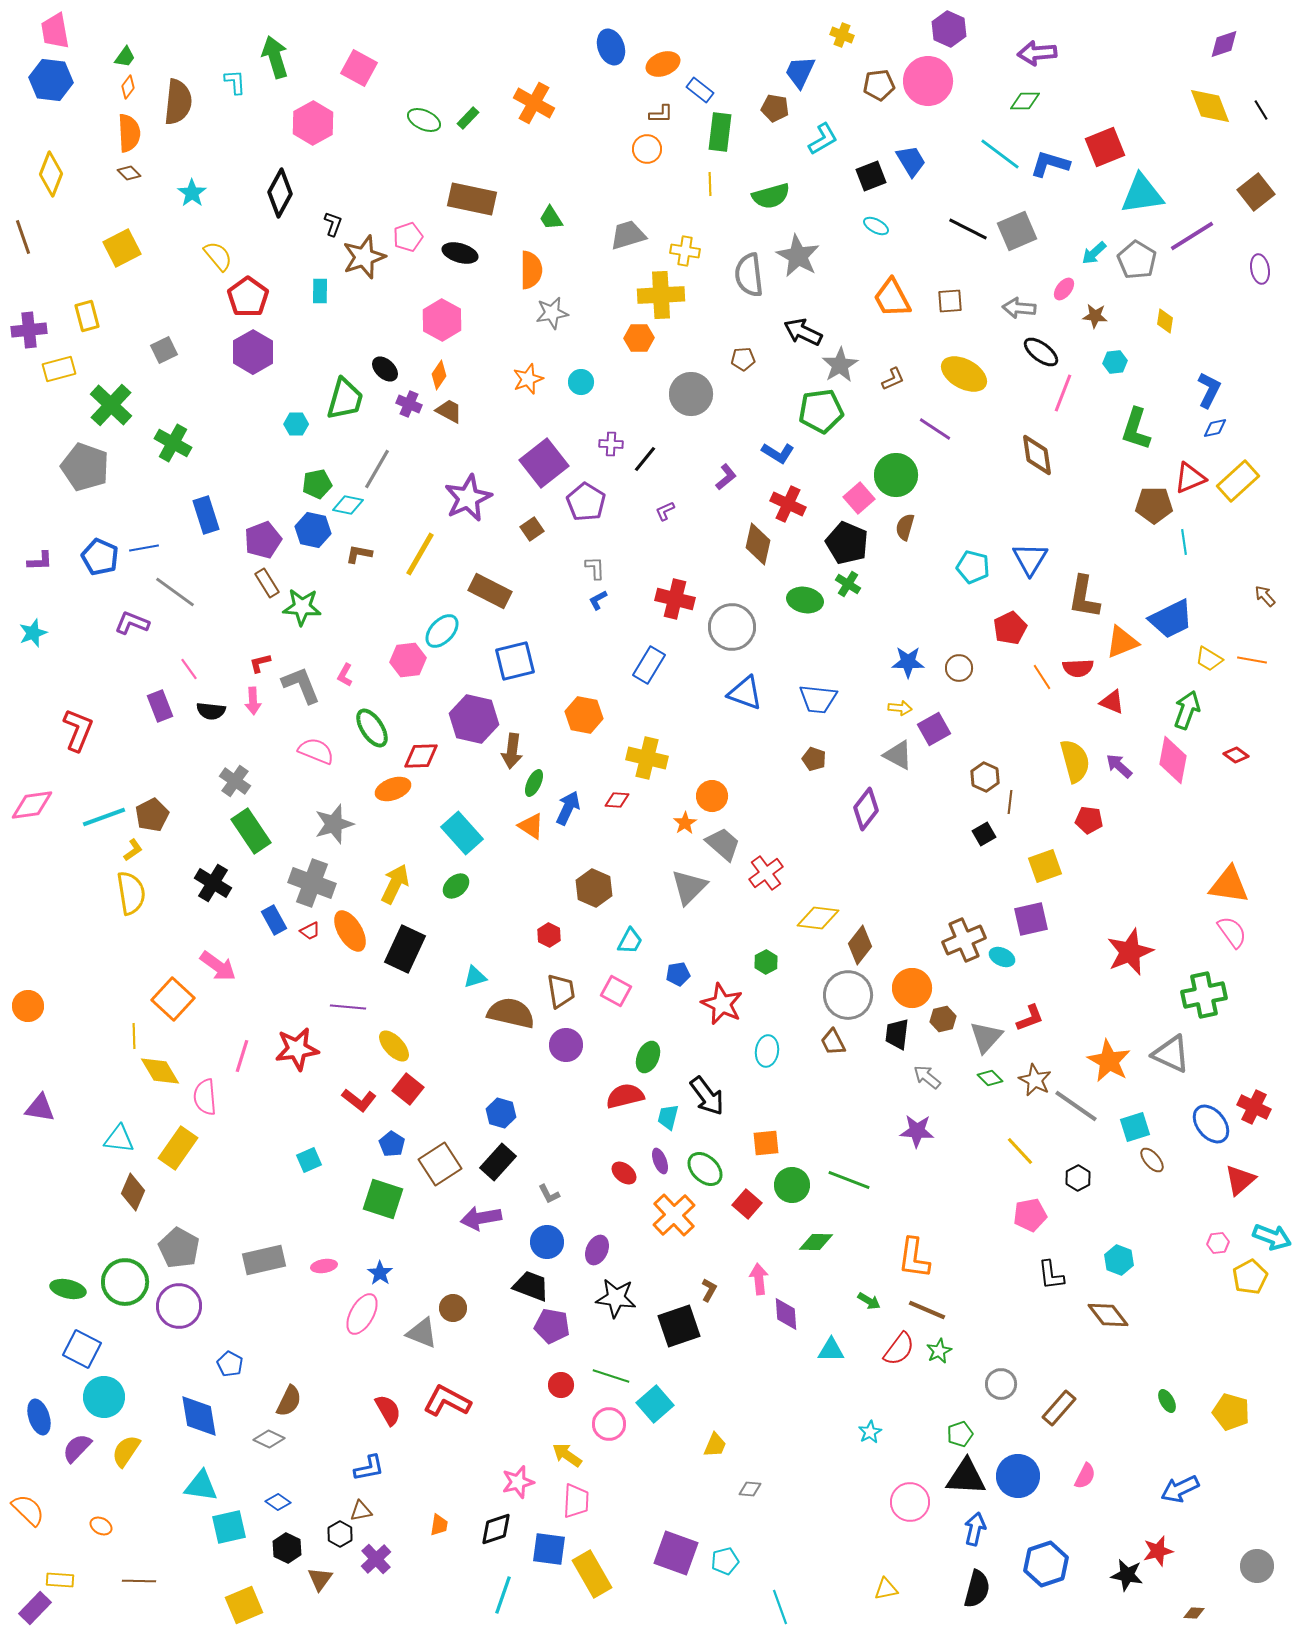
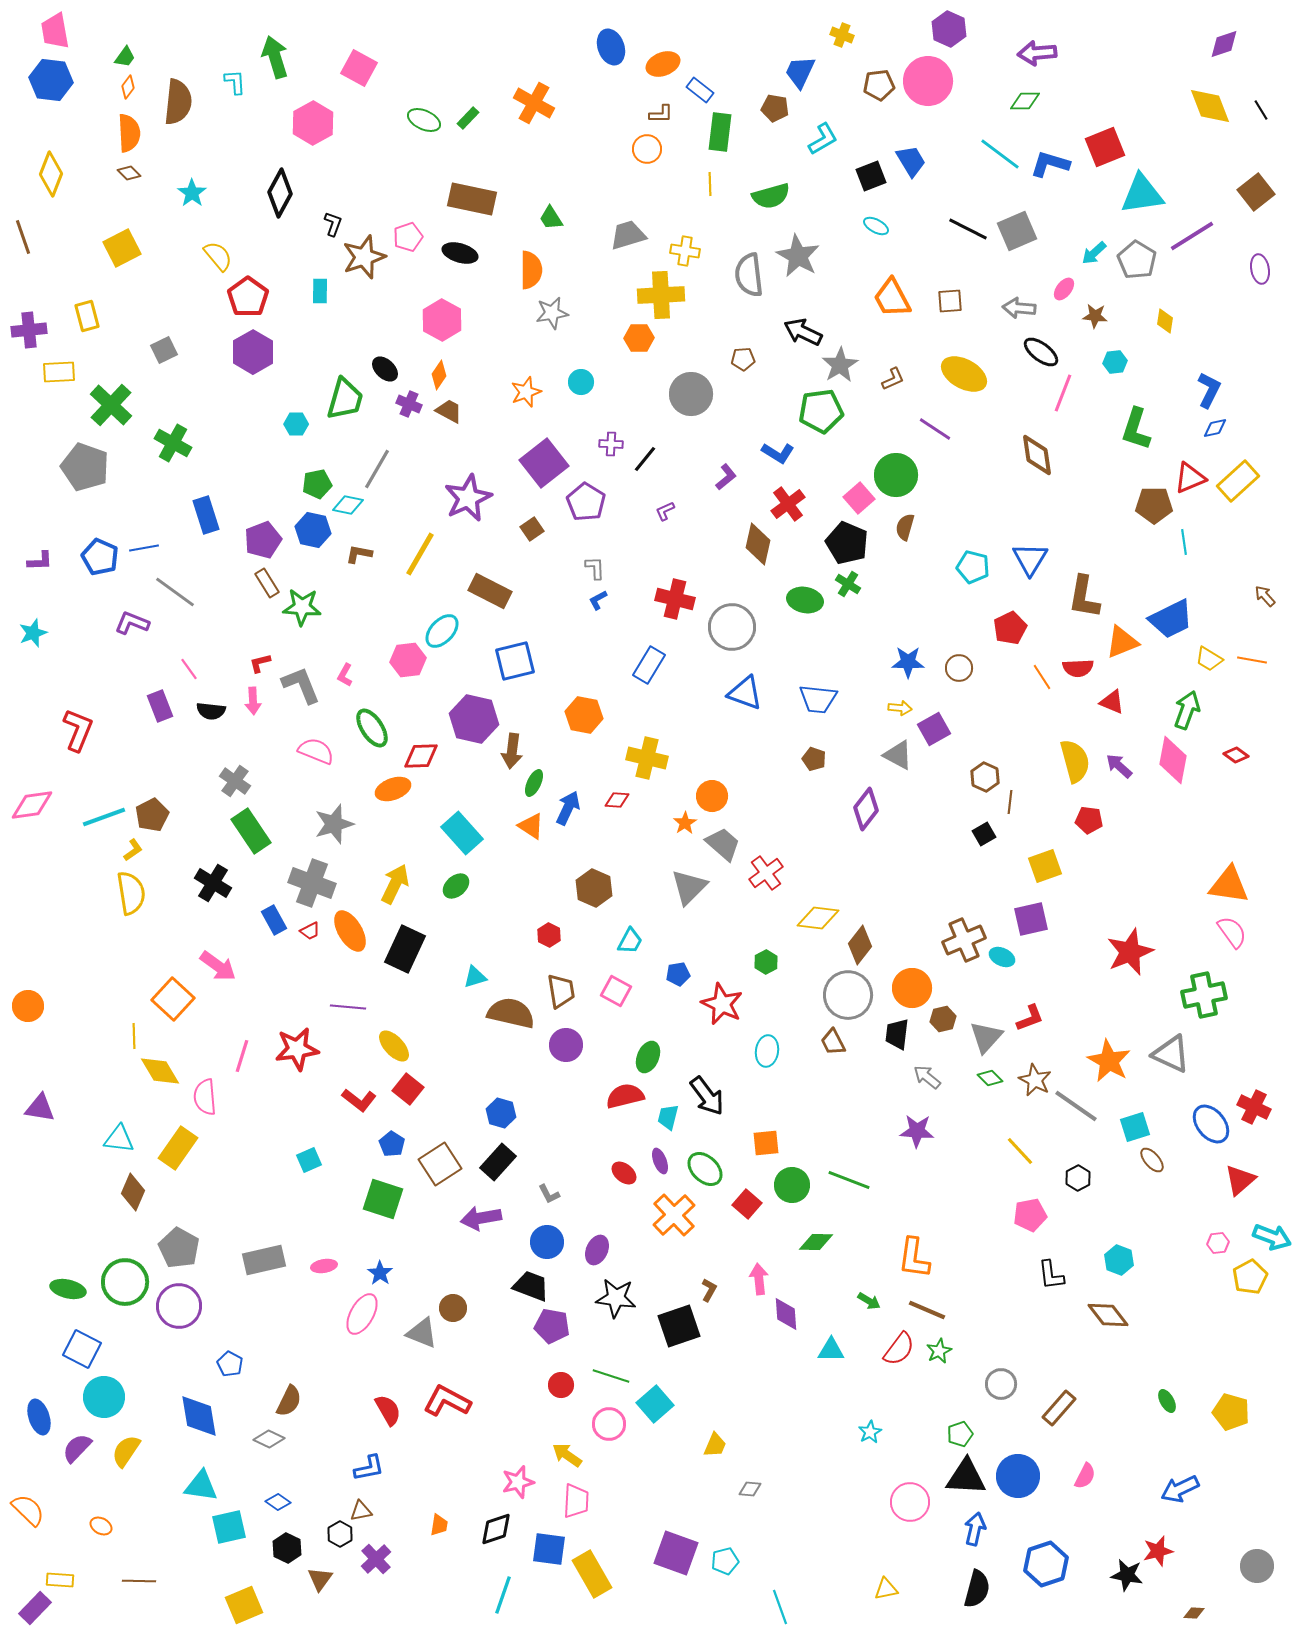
yellow rectangle at (59, 369): moved 3 px down; rotated 12 degrees clockwise
orange star at (528, 379): moved 2 px left, 13 px down
red cross at (788, 504): rotated 28 degrees clockwise
